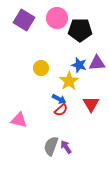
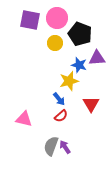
purple square: moved 6 px right; rotated 20 degrees counterclockwise
black pentagon: moved 4 px down; rotated 20 degrees clockwise
purple triangle: moved 5 px up
yellow circle: moved 14 px right, 25 px up
yellow star: rotated 18 degrees clockwise
blue arrow: rotated 24 degrees clockwise
red semicircle: moved 6 px down
pink triangle: moved 5 px right, 1 px up
purple arrow: moved 1 px left
